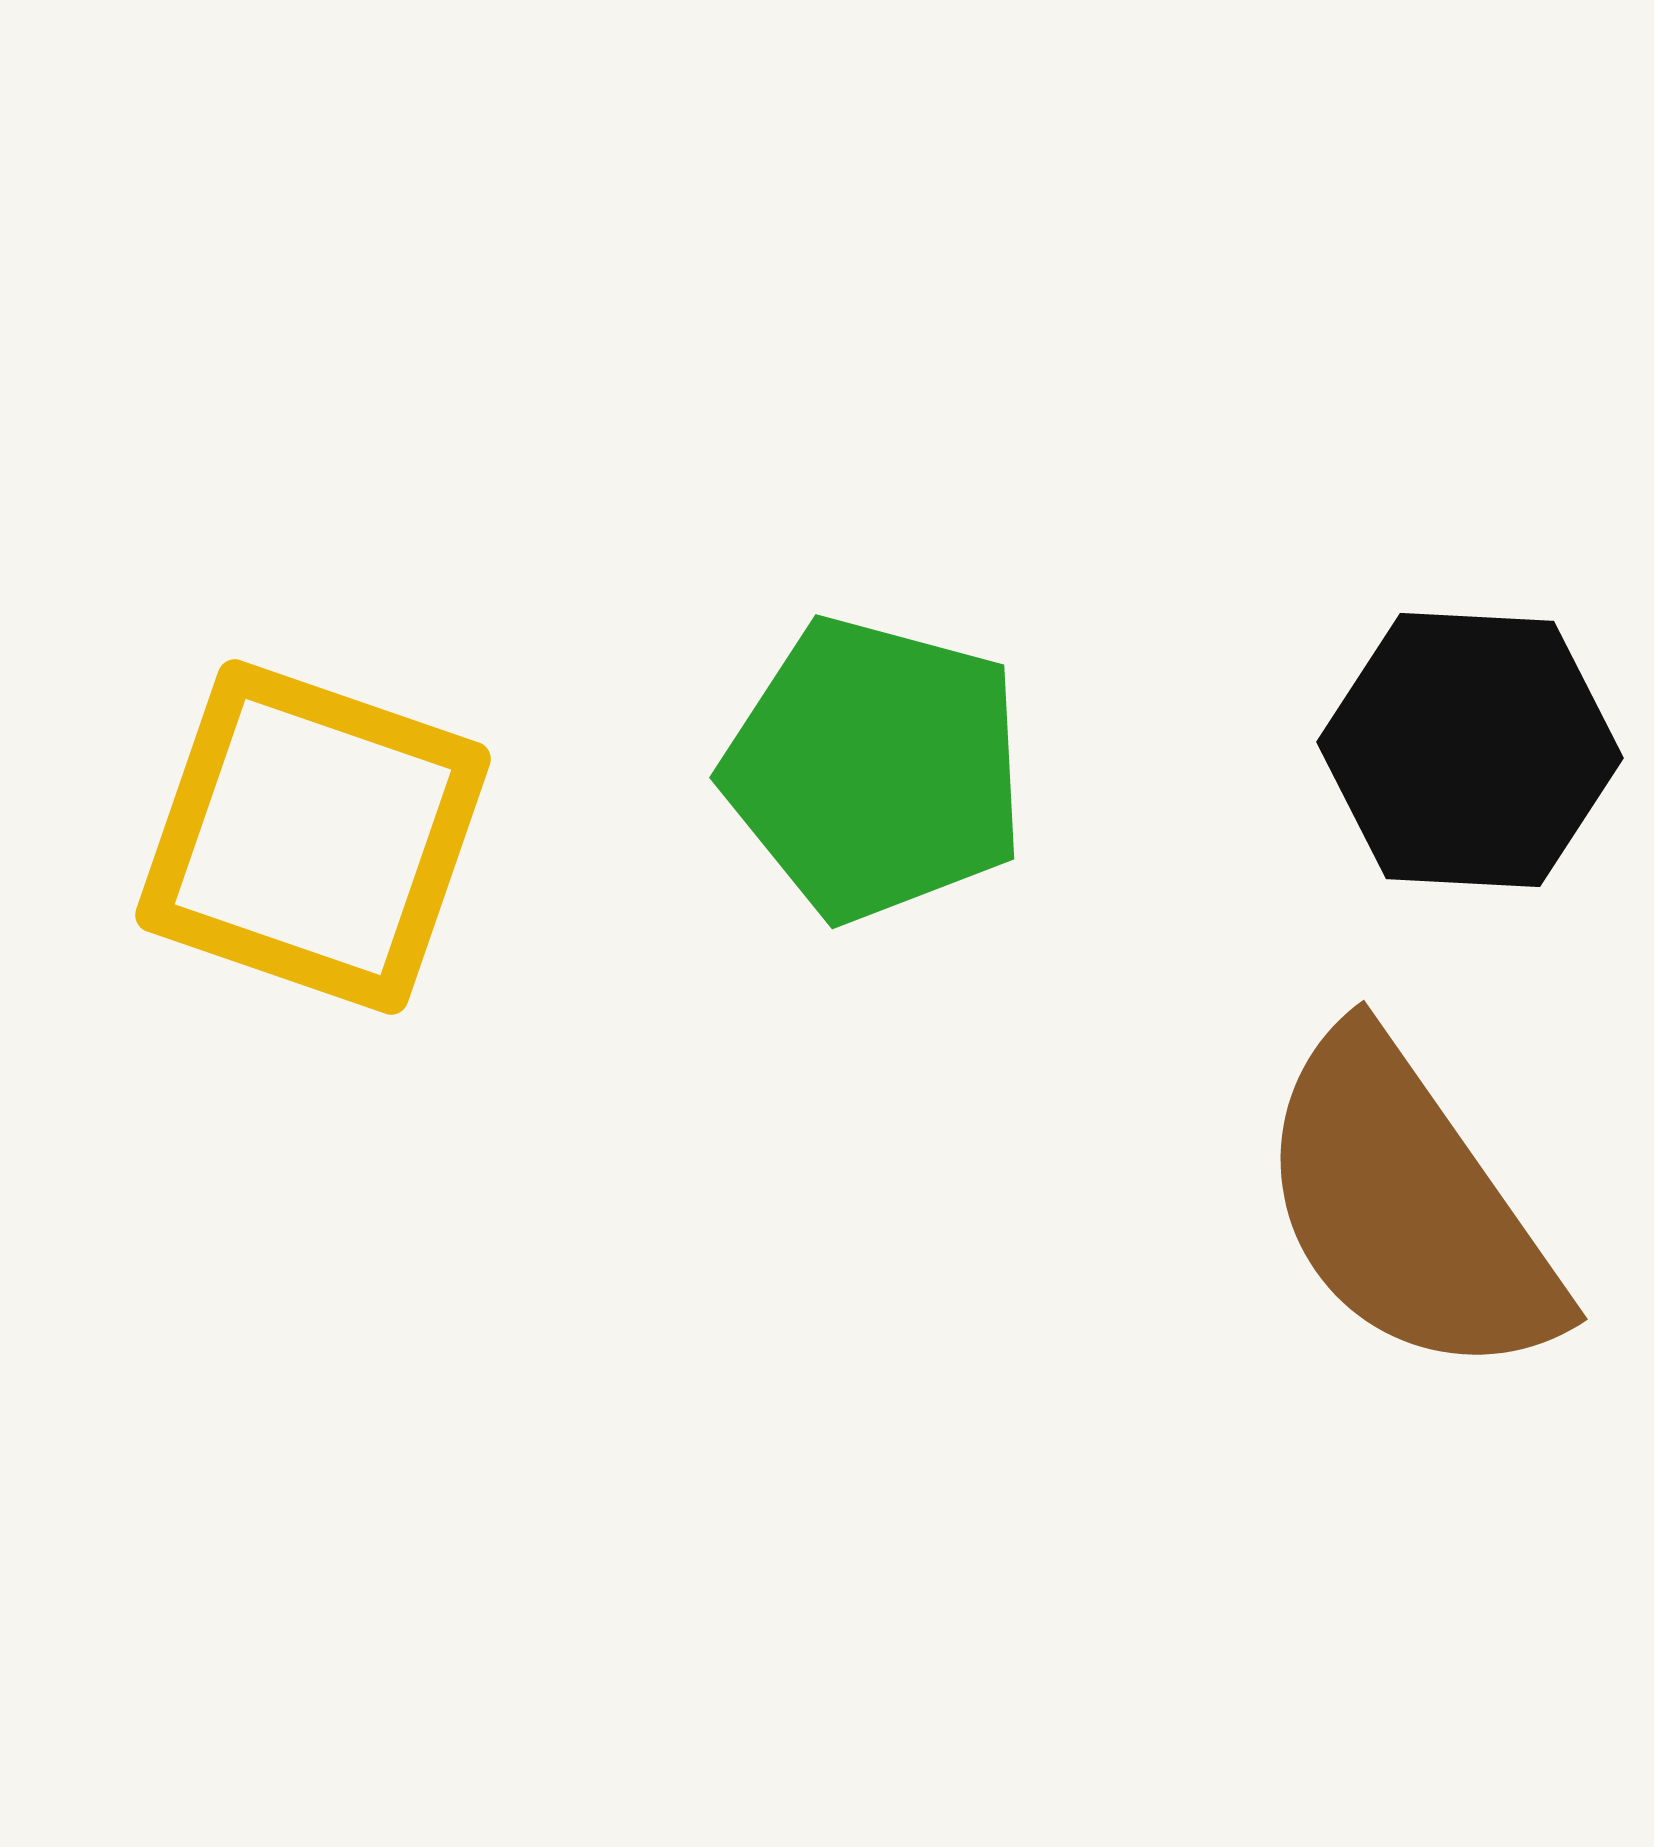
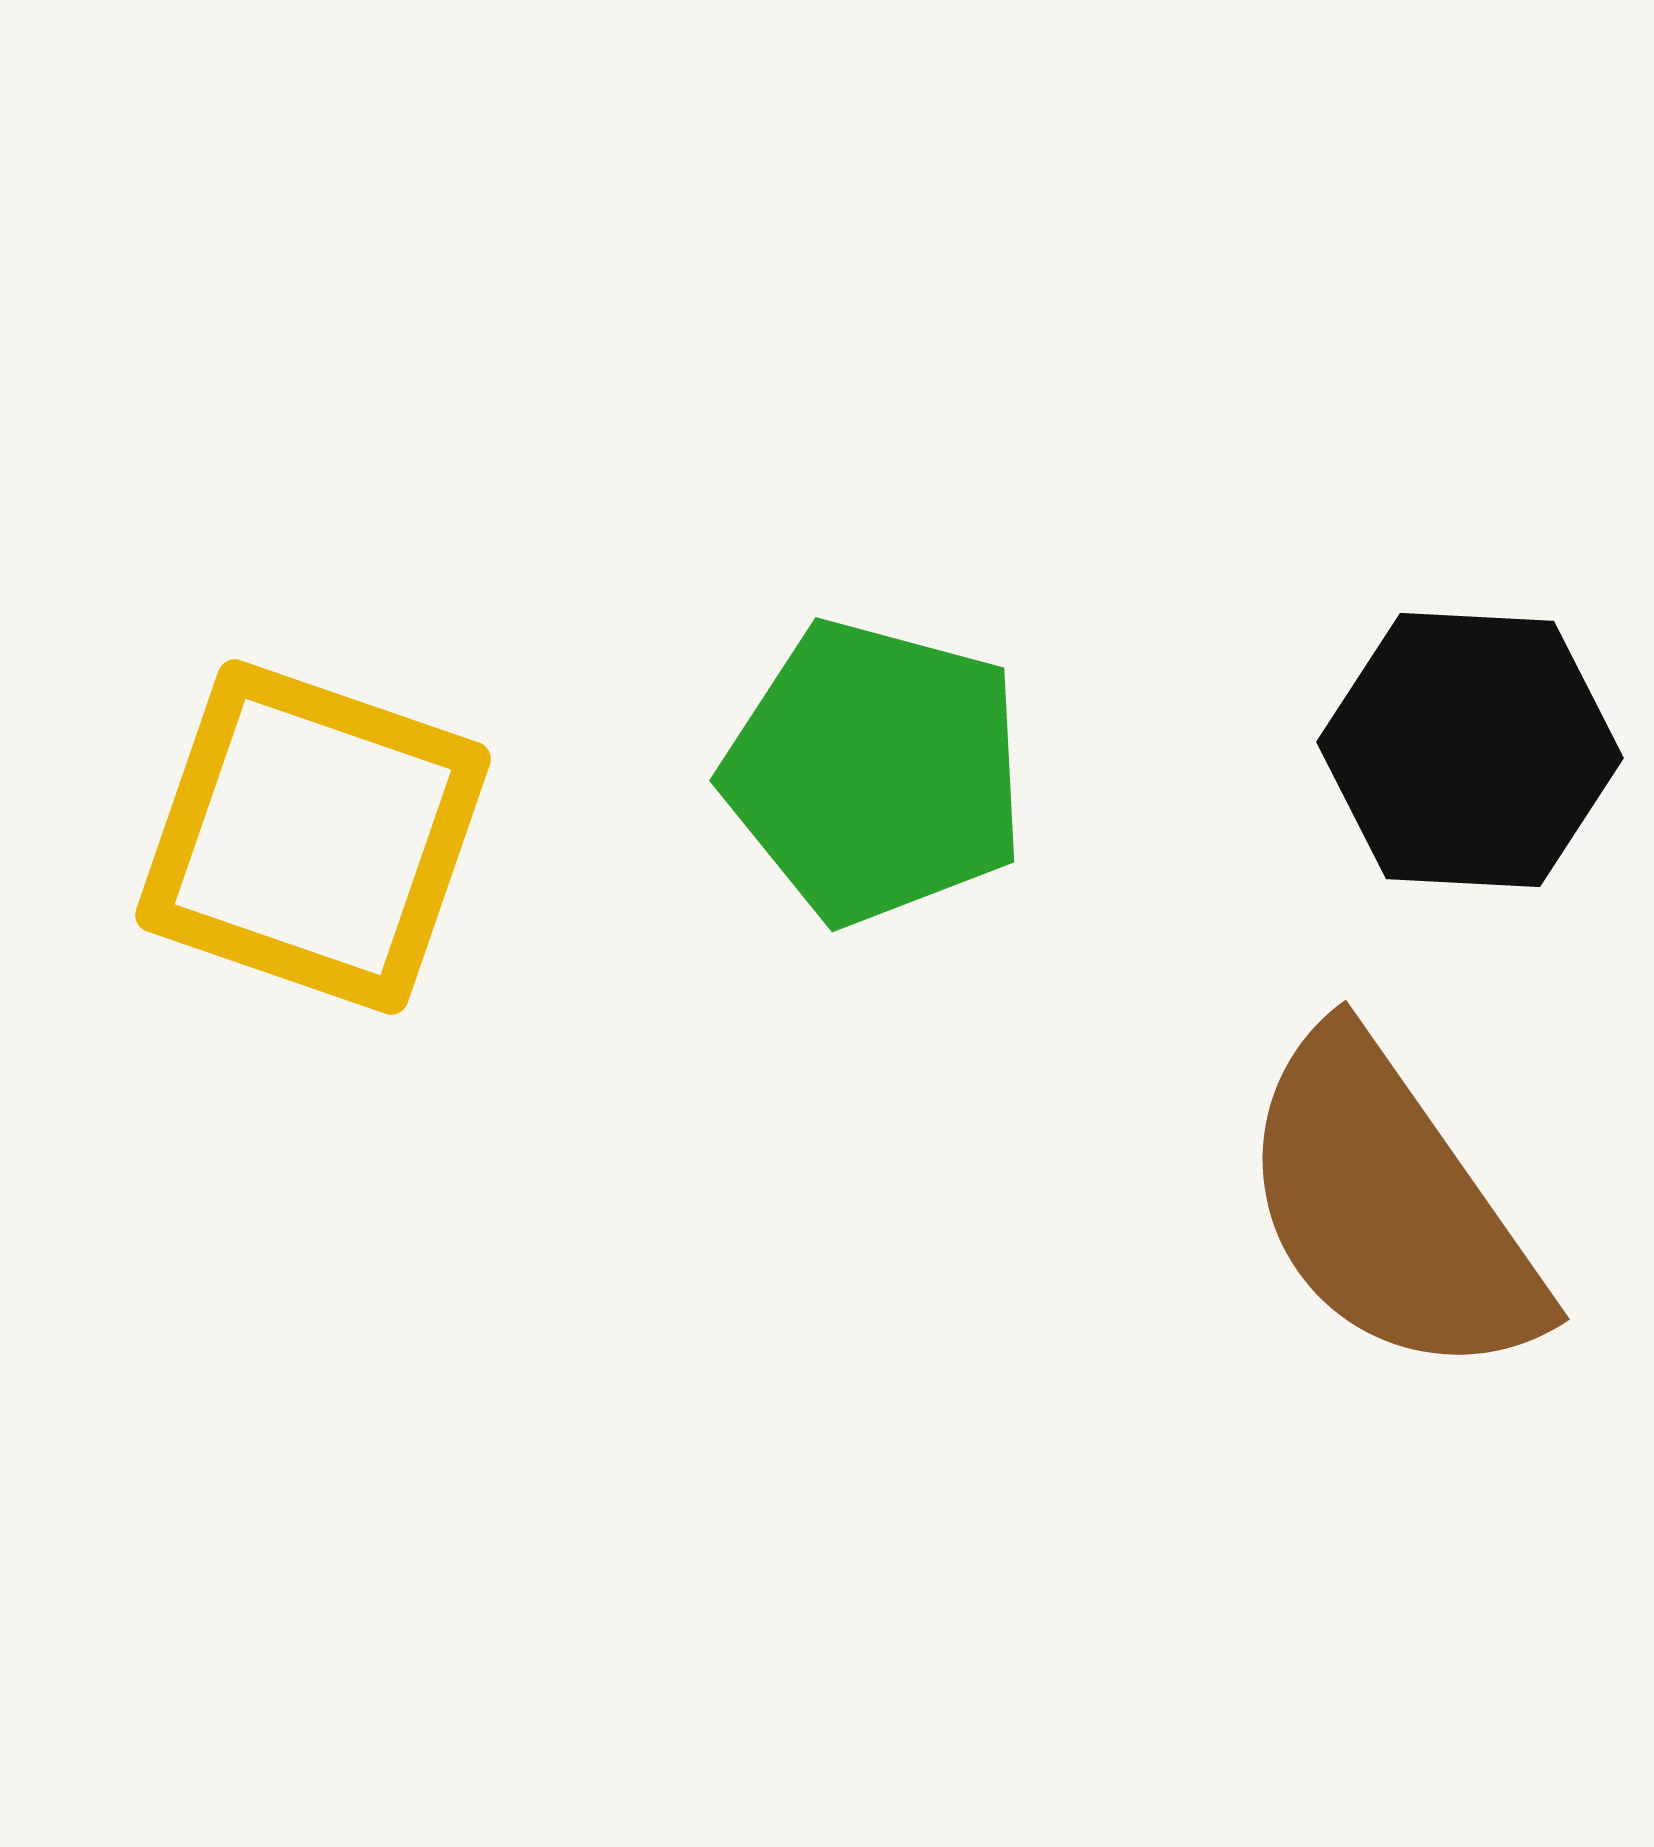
green pentagon: moved 3 px down
brown semicircle: moved 18 px left
